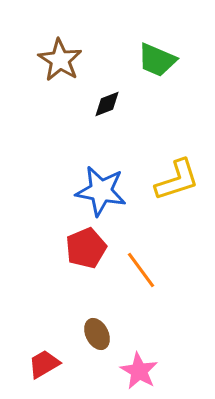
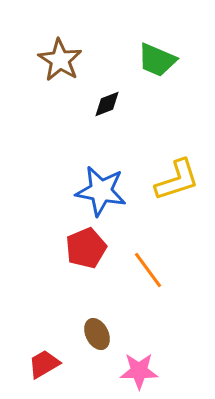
orange line: moved 7 px right
pink star: rotated 30 degrees counterclockwise
